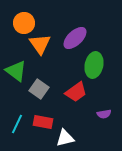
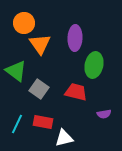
purple ellipse: rotated 45 degrees counterclockwise
red trapezoid: rotated 130 degrees counterclockwise
white triangle: moved 1 px left
